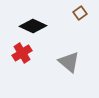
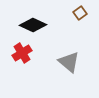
black diamond: moved 1 px up
